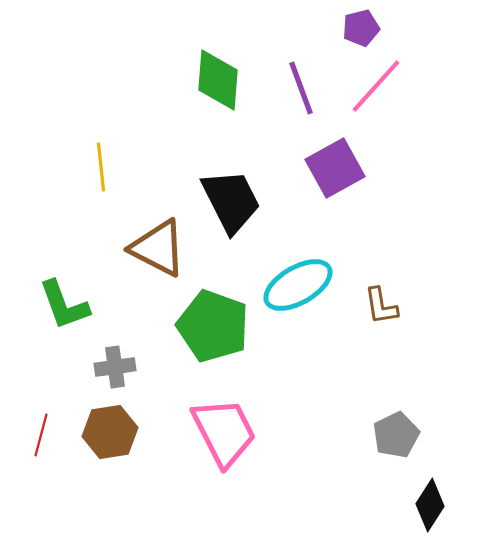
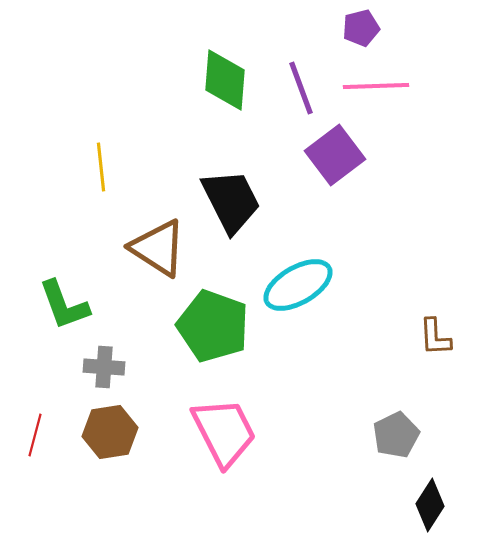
green diamond: moved 7 px right
pink line: rotated 46 degrees clockwise
purple square: moved 13 px up; rotated 8 degrees counterclockwise
brown triangle: rotated 6 degrees clockwise
brown L-shape: moved 54 px right, 31 px down; rotated 6 degrees clockwise
gray cross: moved 11 px left; rotated 12 degrees clockwise
red line: moved 6 px left
